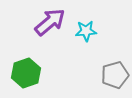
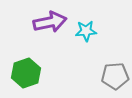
purple arrow: rotated 28 degrees clockwise
gray pentagon: moved 1 px down; rotated 12 degrees clockwise
